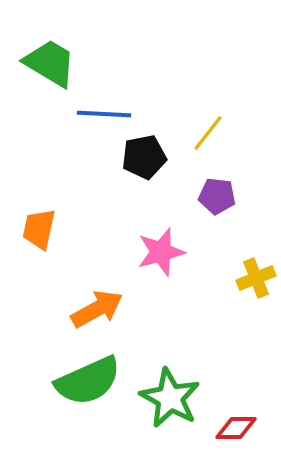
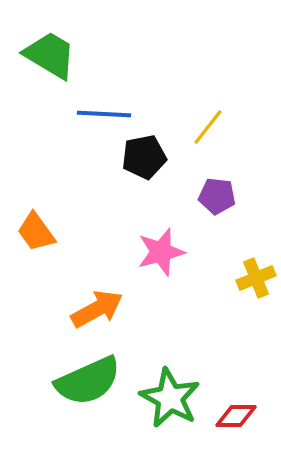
green trapezoid: moved 8 px up
yellow line: moved 6 px up
orange trapezoid: moved 3 px left, 3 px down; rotated 48 degrees counterclockwise
red diamond: moved 12 px up
